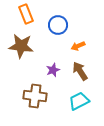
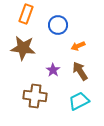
orange rectangle: rotated 42 degrees clockwise
brown star: moved 2 px right, 2 px down
purple star: rotated 16 degrees counterclockwise
